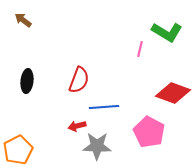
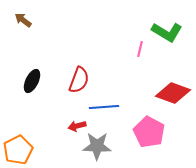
black ellipse: moved 5 px right; rotated 20 degrees clockwise
